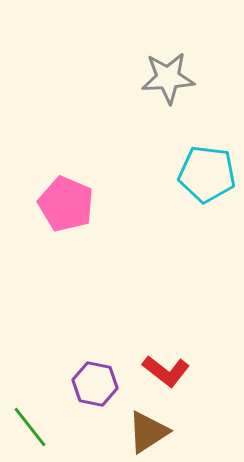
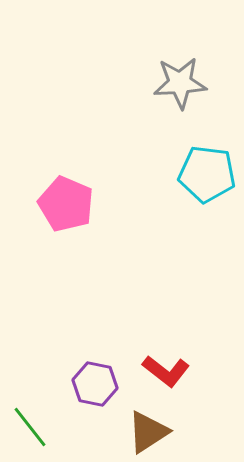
gray star: moved 12 px right, 5 px down
